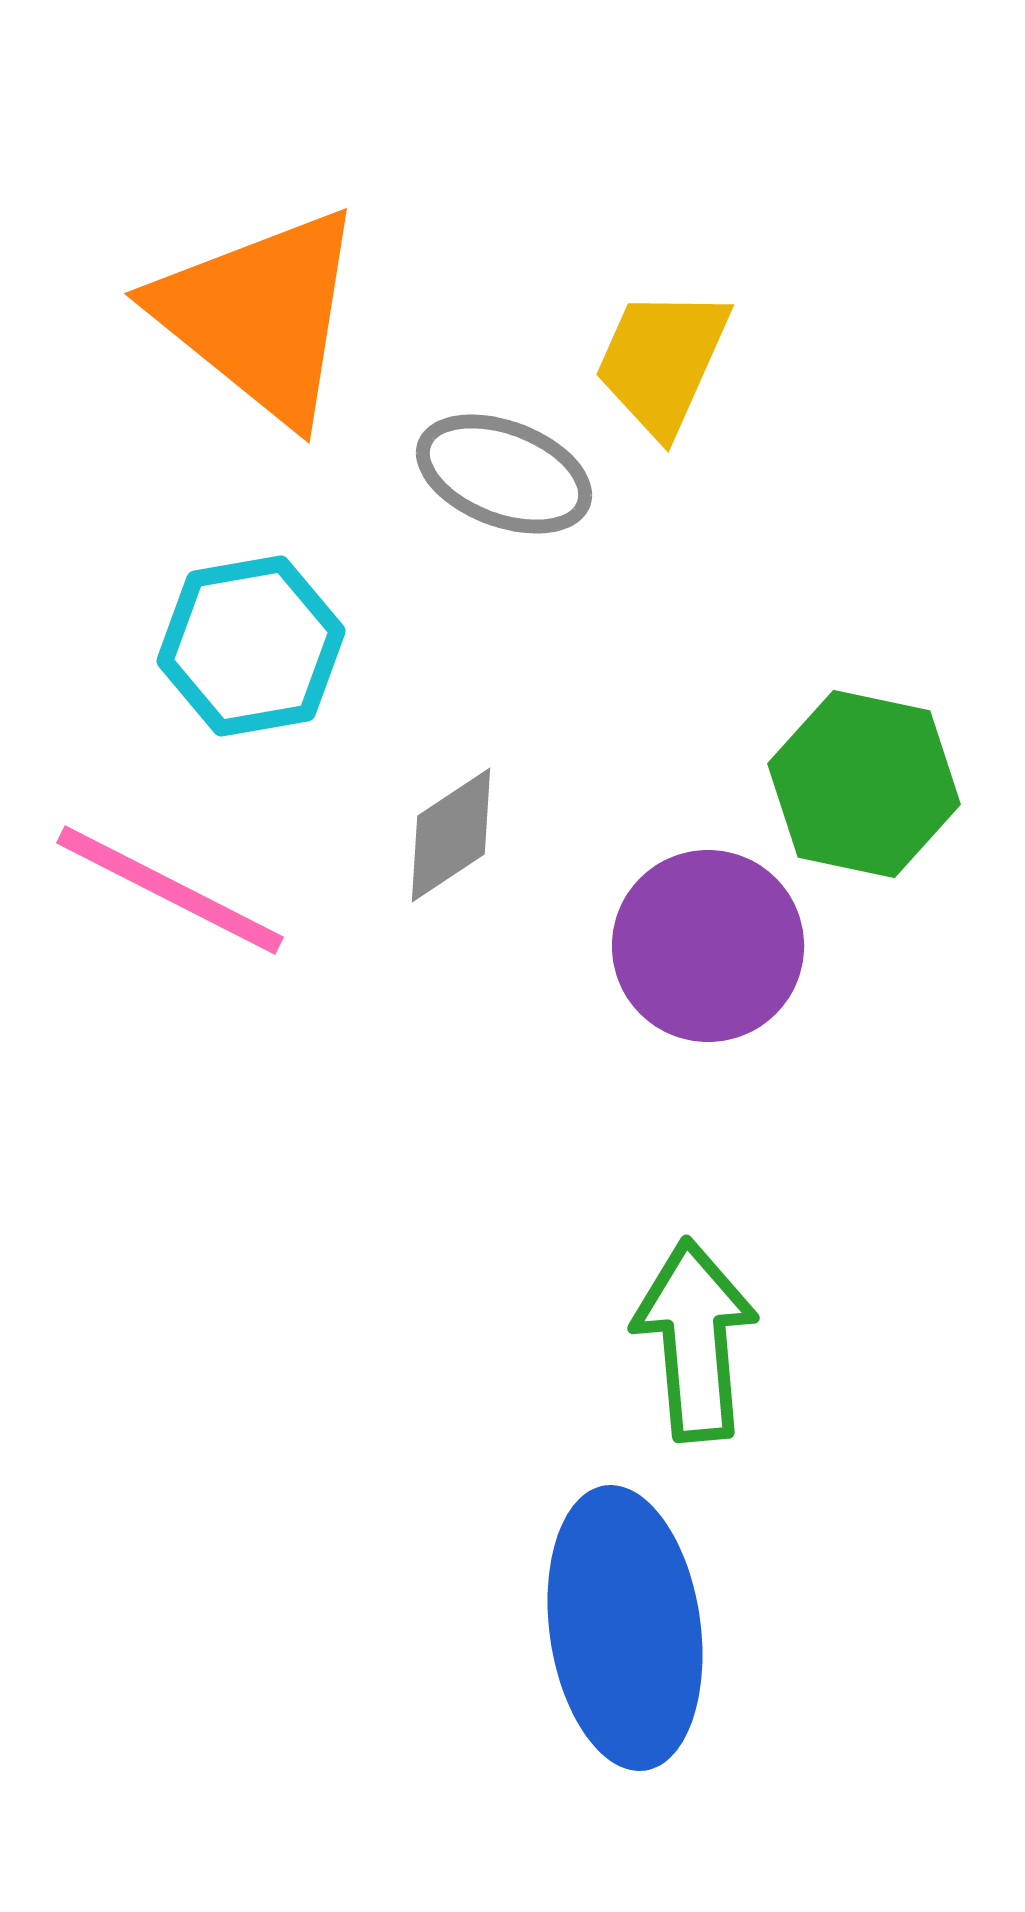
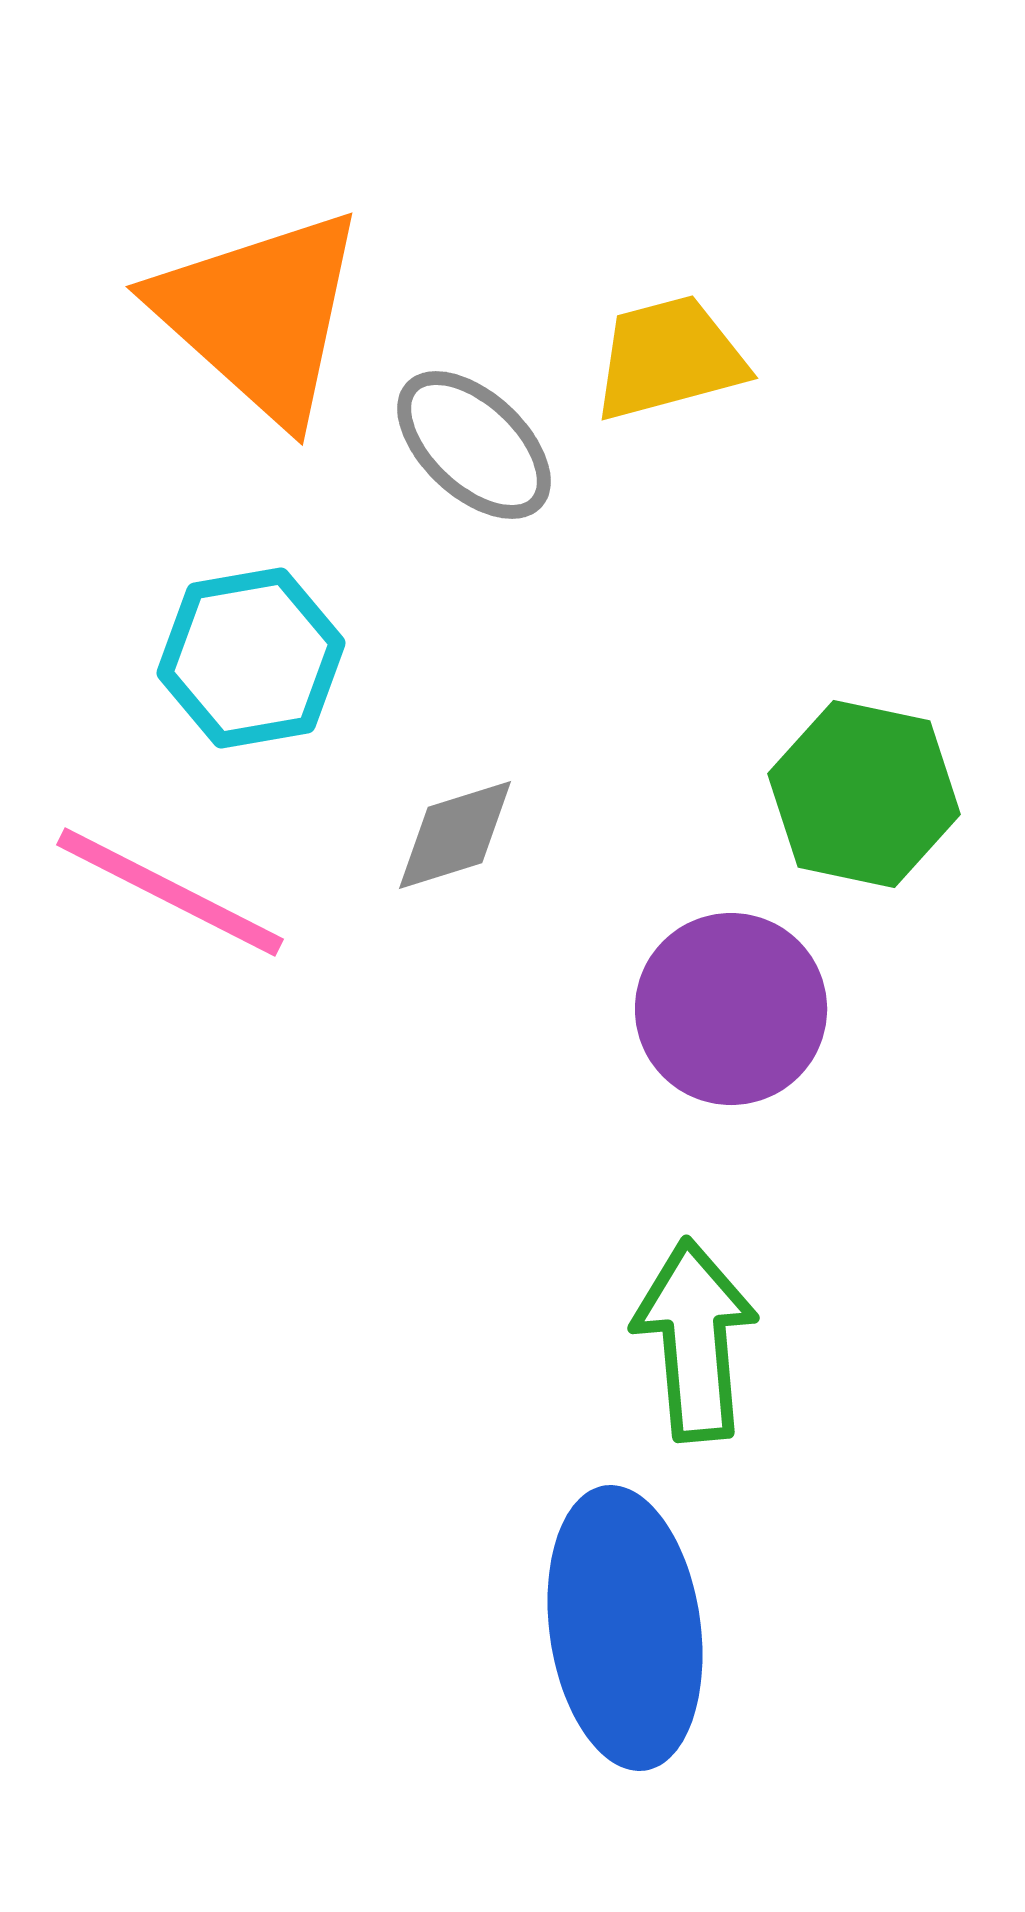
orange triangle: rotated 3 degrees clockwise
yellow trapezoid: moved 7 px right, 3 px up; rotated 51 degrees clockwise
gray ellipse: moved 30 px left, 29 px up; rotated 22 degrees clockwise
cyan hexagon: moved 12 px down
green hexagon: moved 10 px down
gray diamond: moved 4 px right; rotated 16 degrees clockwise
pink line: moved 2 px down
purple circle: moved 23 px right, 63 px down
